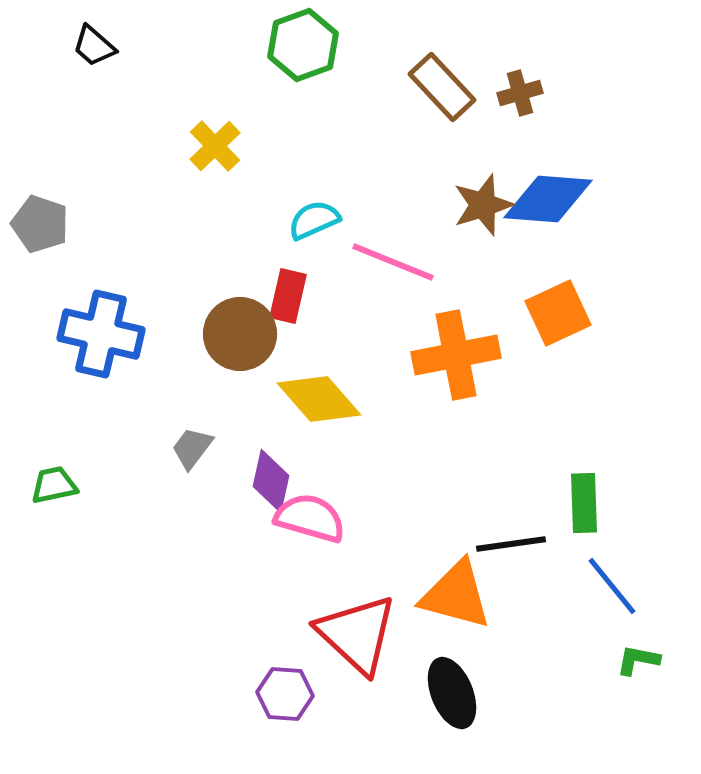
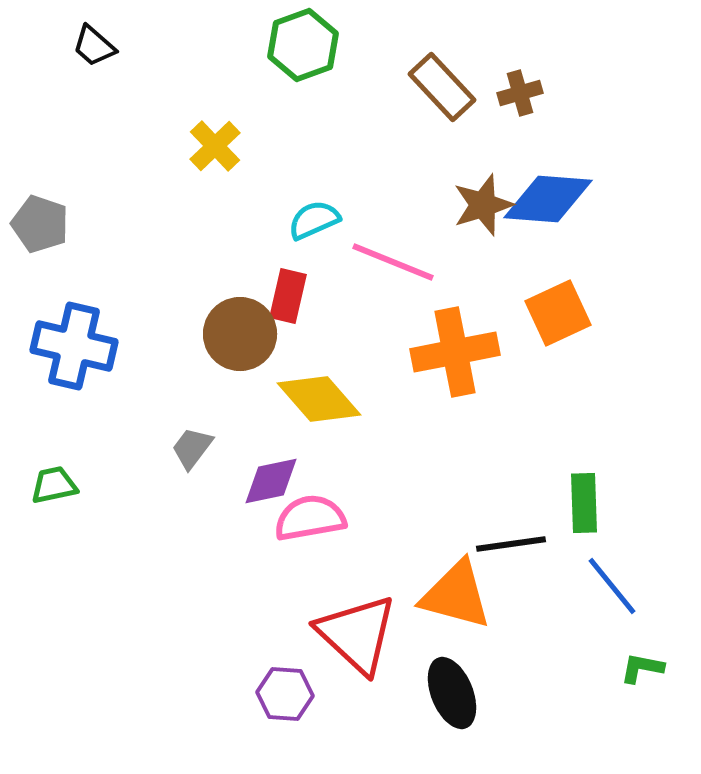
blue cross: moved 27 px left, 12 px down
orange cross: moved 1 px left, 3 px up
purple diamond: rotated 66 degrees clockwise
pink semicircle: rotated 26 degrees counterclockwise
green L-shape: moved 4 px right, 8 px down
